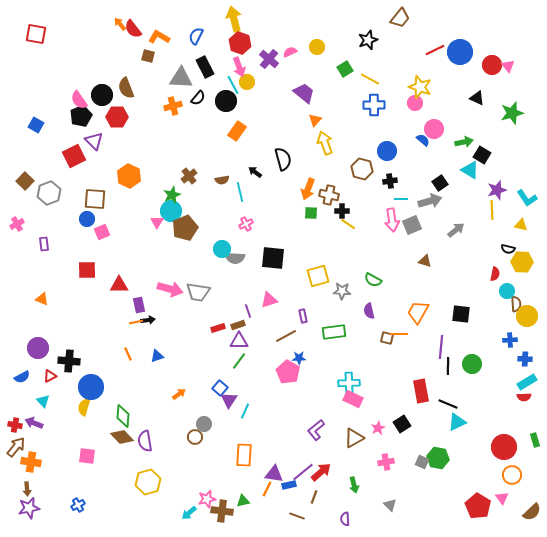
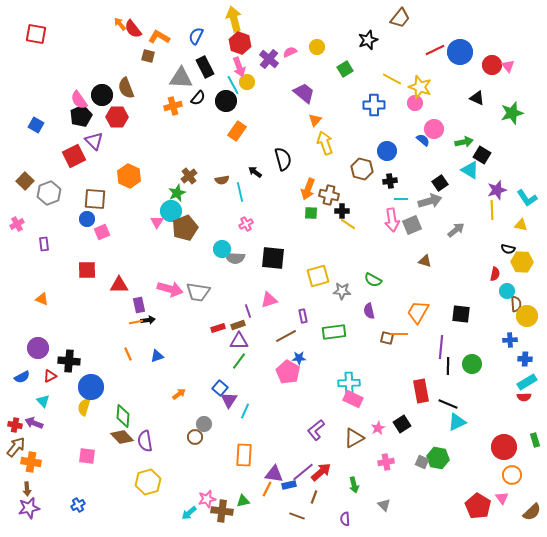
yellow line at (370, 79): moved 22 px right
green star at (172, 195): moved 5 px right, 2 px up
gray triangle at (390, 505): moved 6 px left
